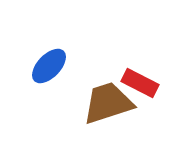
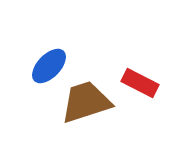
brown trapezoid: moved 22 px left, 1 px up
